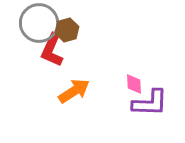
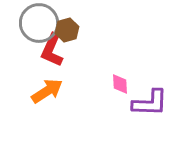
pink diamond: moved 14 px left
orange arrow: moved 27 px left
